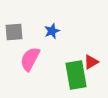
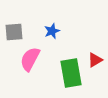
red triangle: moved 4 px right, 2 px up
green rectangle: moved 5 px left, 2 px up
